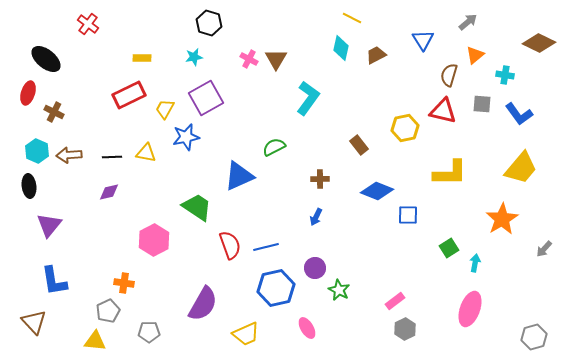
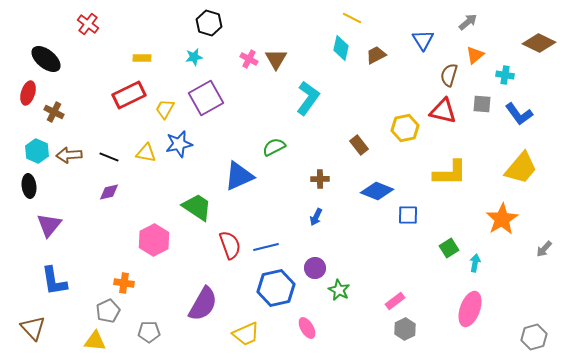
blue star at (186, 137): moved 7 px left, 7 px down
black line at (112, 157): moved 3 px left; rotated 24 degrees clockwise
brown triangle at (34, 322): moved 1 px left, 6 px down
